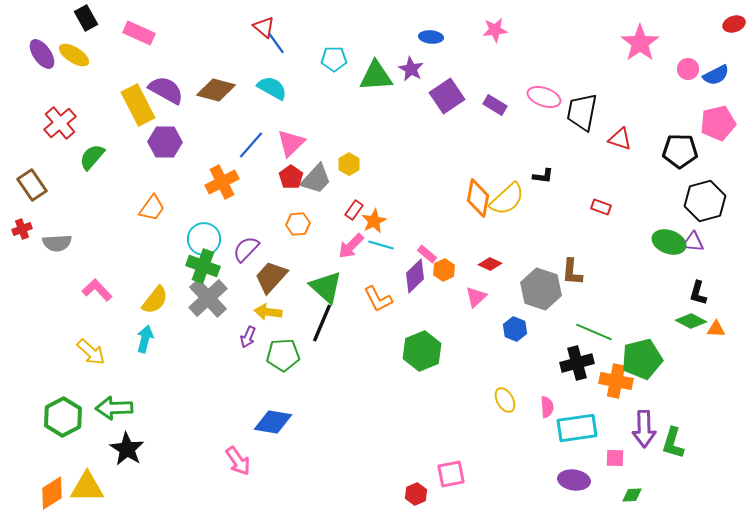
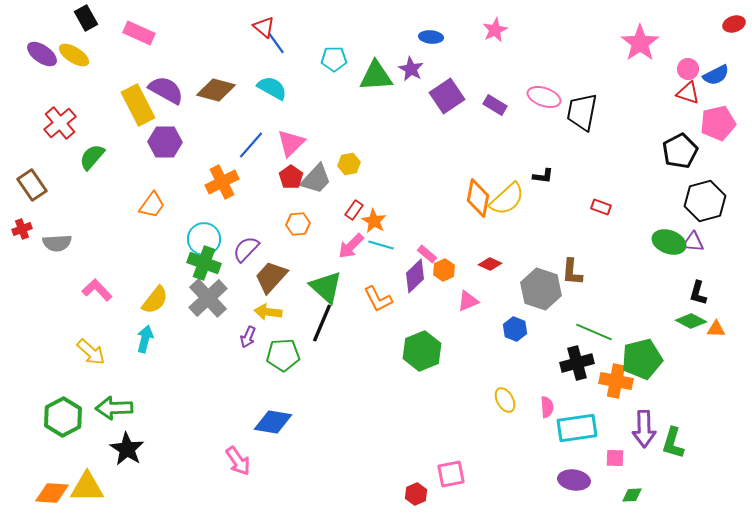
pink star at (495, 30): rotated 20 degrees counterclockwise
purple ellipse at (42, 54): rotated 20 degrees counterclockwise
red triangle at (620, 139): moved 68 px right, 46 px up
black pentagon at (680, 151): rotated 28 degrees counterclockwise
yellow hexagon at (349, 164): rotated 20 degrees clockwise
orange trapezoid at (152, 208): moved 3 px up
orange star at (374, 221): rotated 15 degrees counterclockwise
green cross at (203, 266): moved 1 px right, 3 px up
pink triangle at (476, 297): moved 8 px left, 4 px down; rotated 20 degrees clockwise
orange diamond at (52, 493): rotated 36 degrees clockwise
